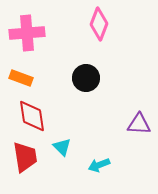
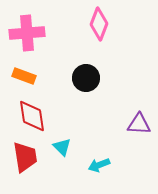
orange rectangle: moved 3 px right, 2 px up
